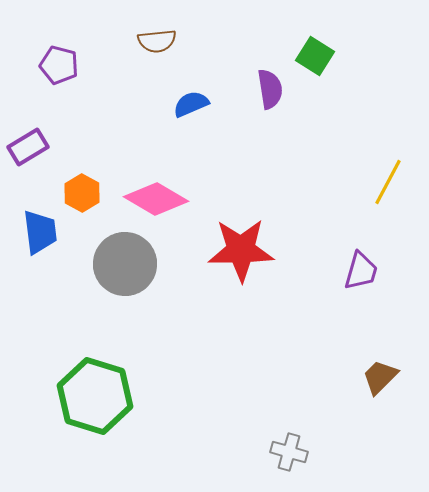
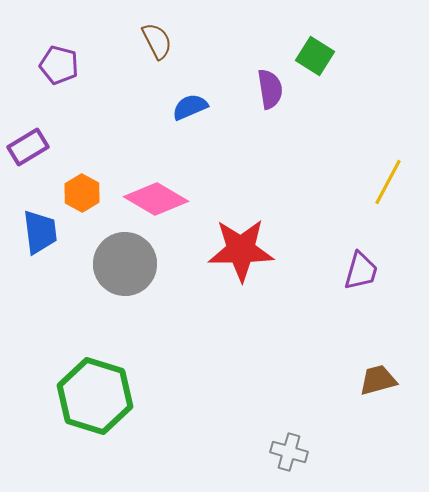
brown semicircle: rotated 111 degrees counterclockwise
blue semicircle: moved 1 px left, 3 px down
brown trapezoid: moved 2 px left, 3 px down; rotated 30 degrees clockwise
